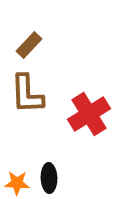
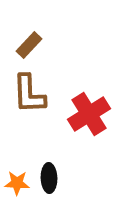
brown L-shape: moved 2 px right
